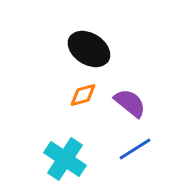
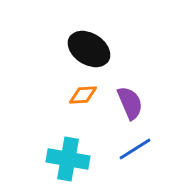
orange diamond: rotated 12 degrees clockwise
purple semicircle: rotated 28 degrees clockwise
cyan cross: moved 3 px right; rotated 24 degrees counterclockwise
